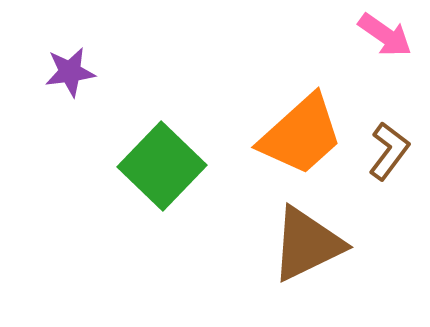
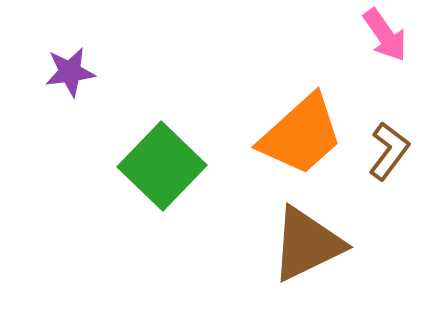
pink arrow: rotated 20 degrees clockwise
